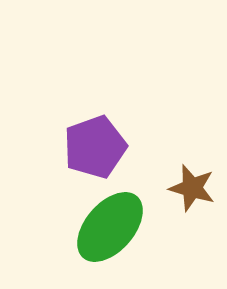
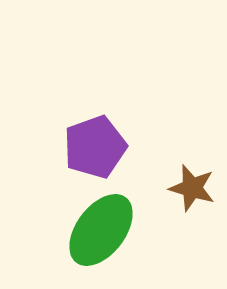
green ellipse: moved 9 px left, 3 px down; rotated 4 degrees counterclockwise
